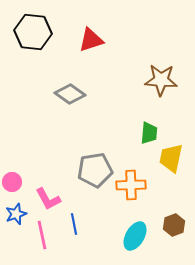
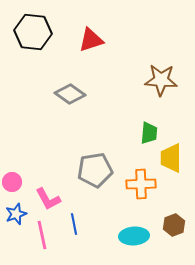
yellow trapezoid: rotated 12 degrees counterclockwise
orange cross: moved 10 px right, 1 px up
cyan ellipse: moved 1 px left; rotated 56 degrees clockwise
